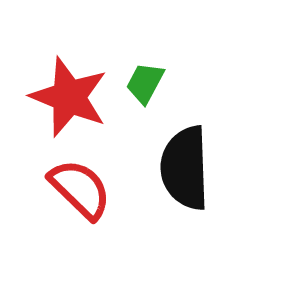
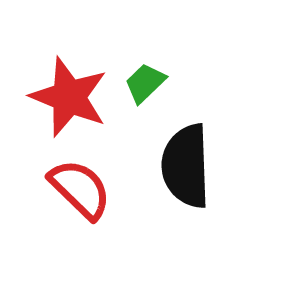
green trapezoid: rotated 18 degrees clockwise
black semicircle: moved 1 px right, 2 px up
